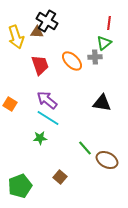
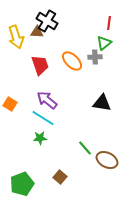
cyan line: moved 5 px left
green pentagon: moved 2 px right, 2 px up
